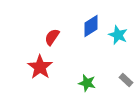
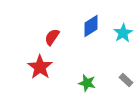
cyan star: moved 5 px right, 2 px up; rotated 18 degrees clockwise
